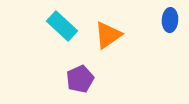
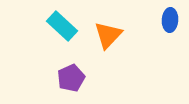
orange triangle: rotated 12 degrees counterclockwise
purple pentagon: moved 9 px left, 1 px up
